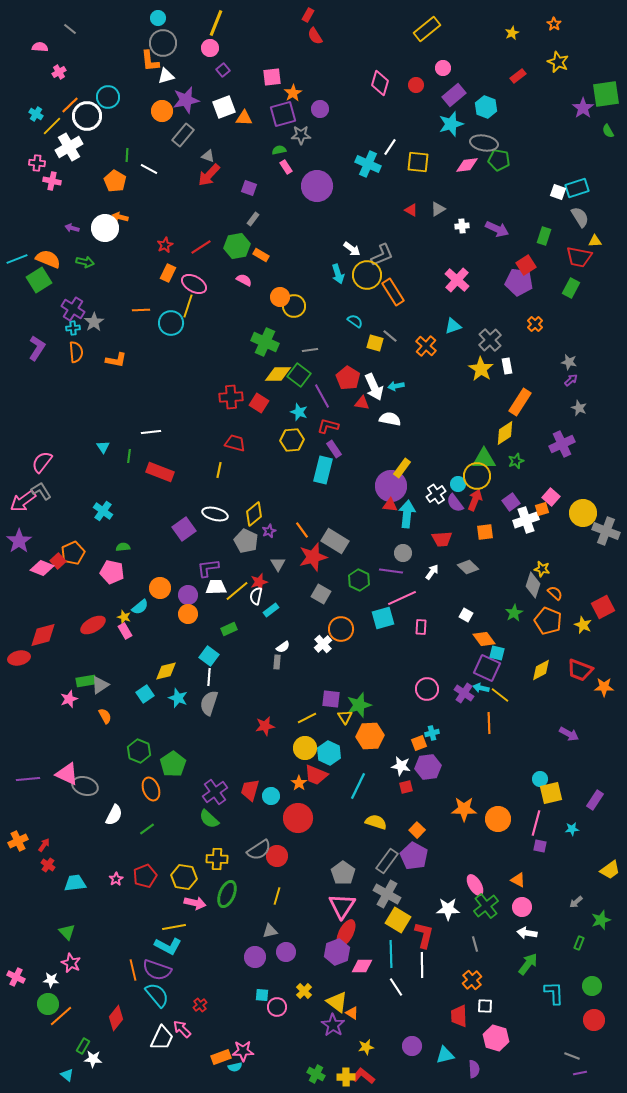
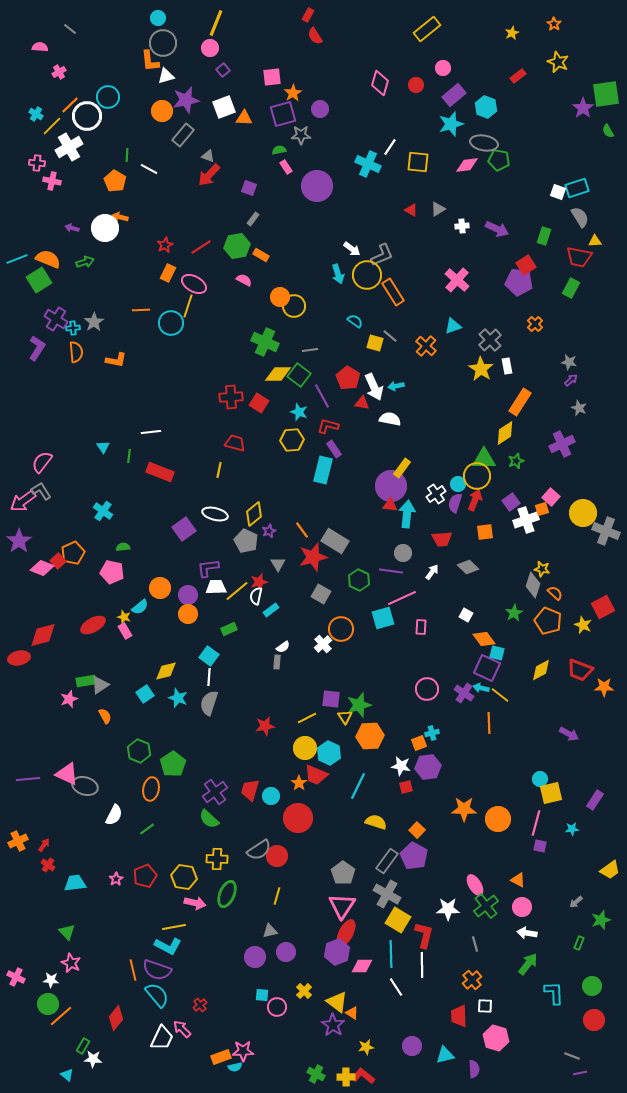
green arrow at (85, 262): rotated 30 degrees counterclockwise
purple cross at (73, 309): moved 17 px left, 10 px down
purple semicircle at (455, 503): rotated 54 degrees clockwise
orange ellipse at (151, 789): rotated 30 degrees clockwise
